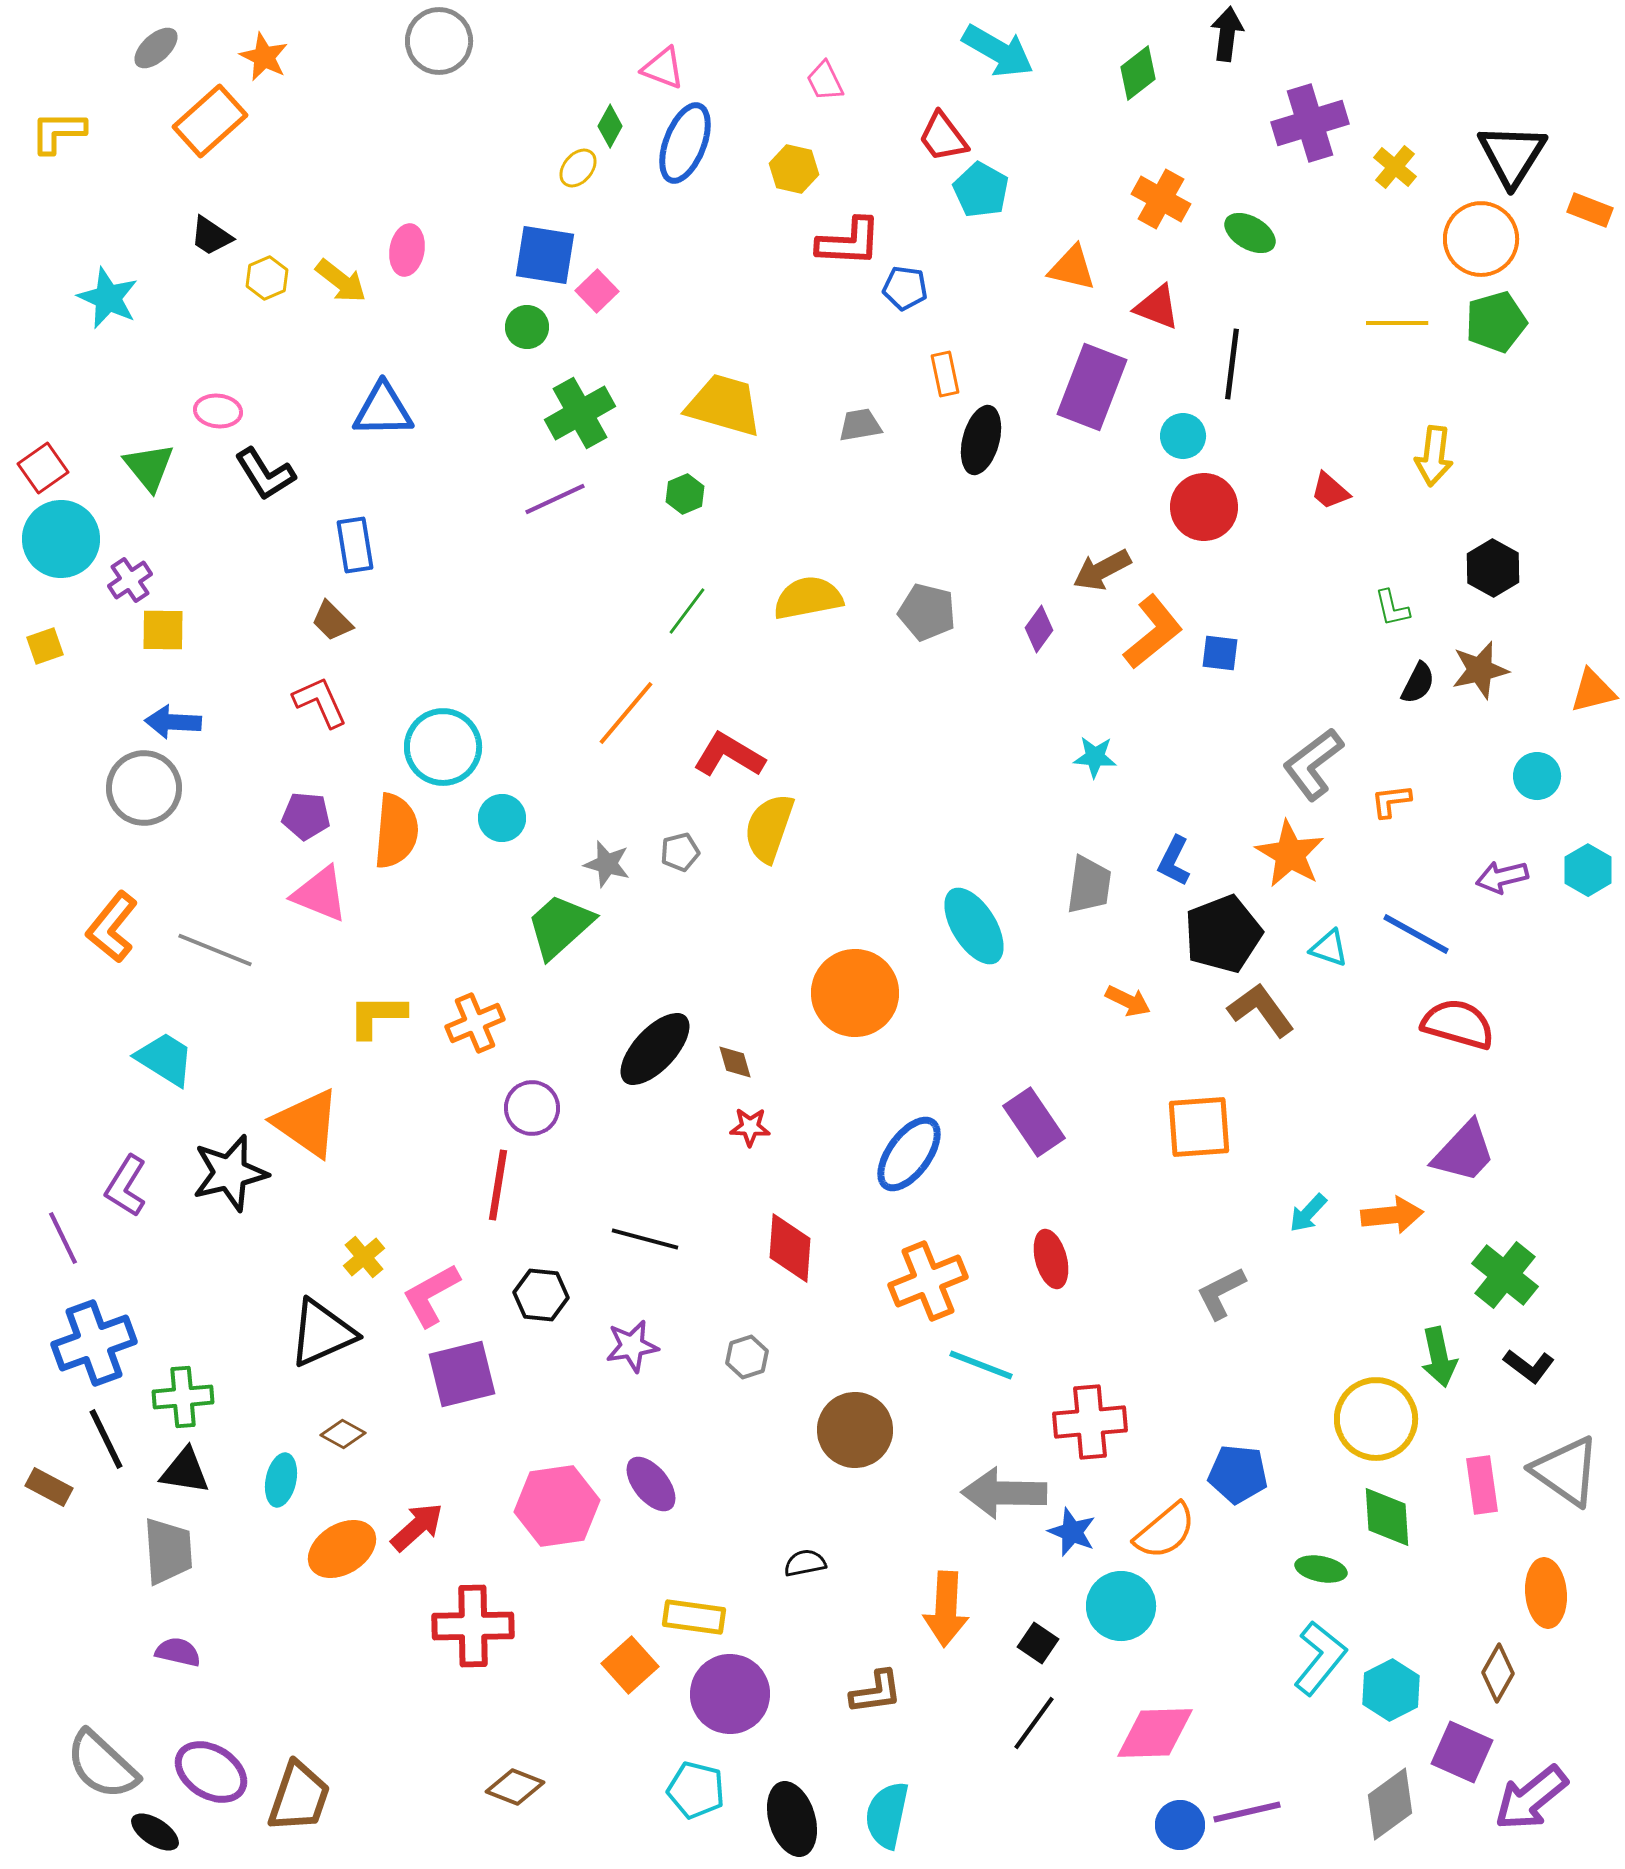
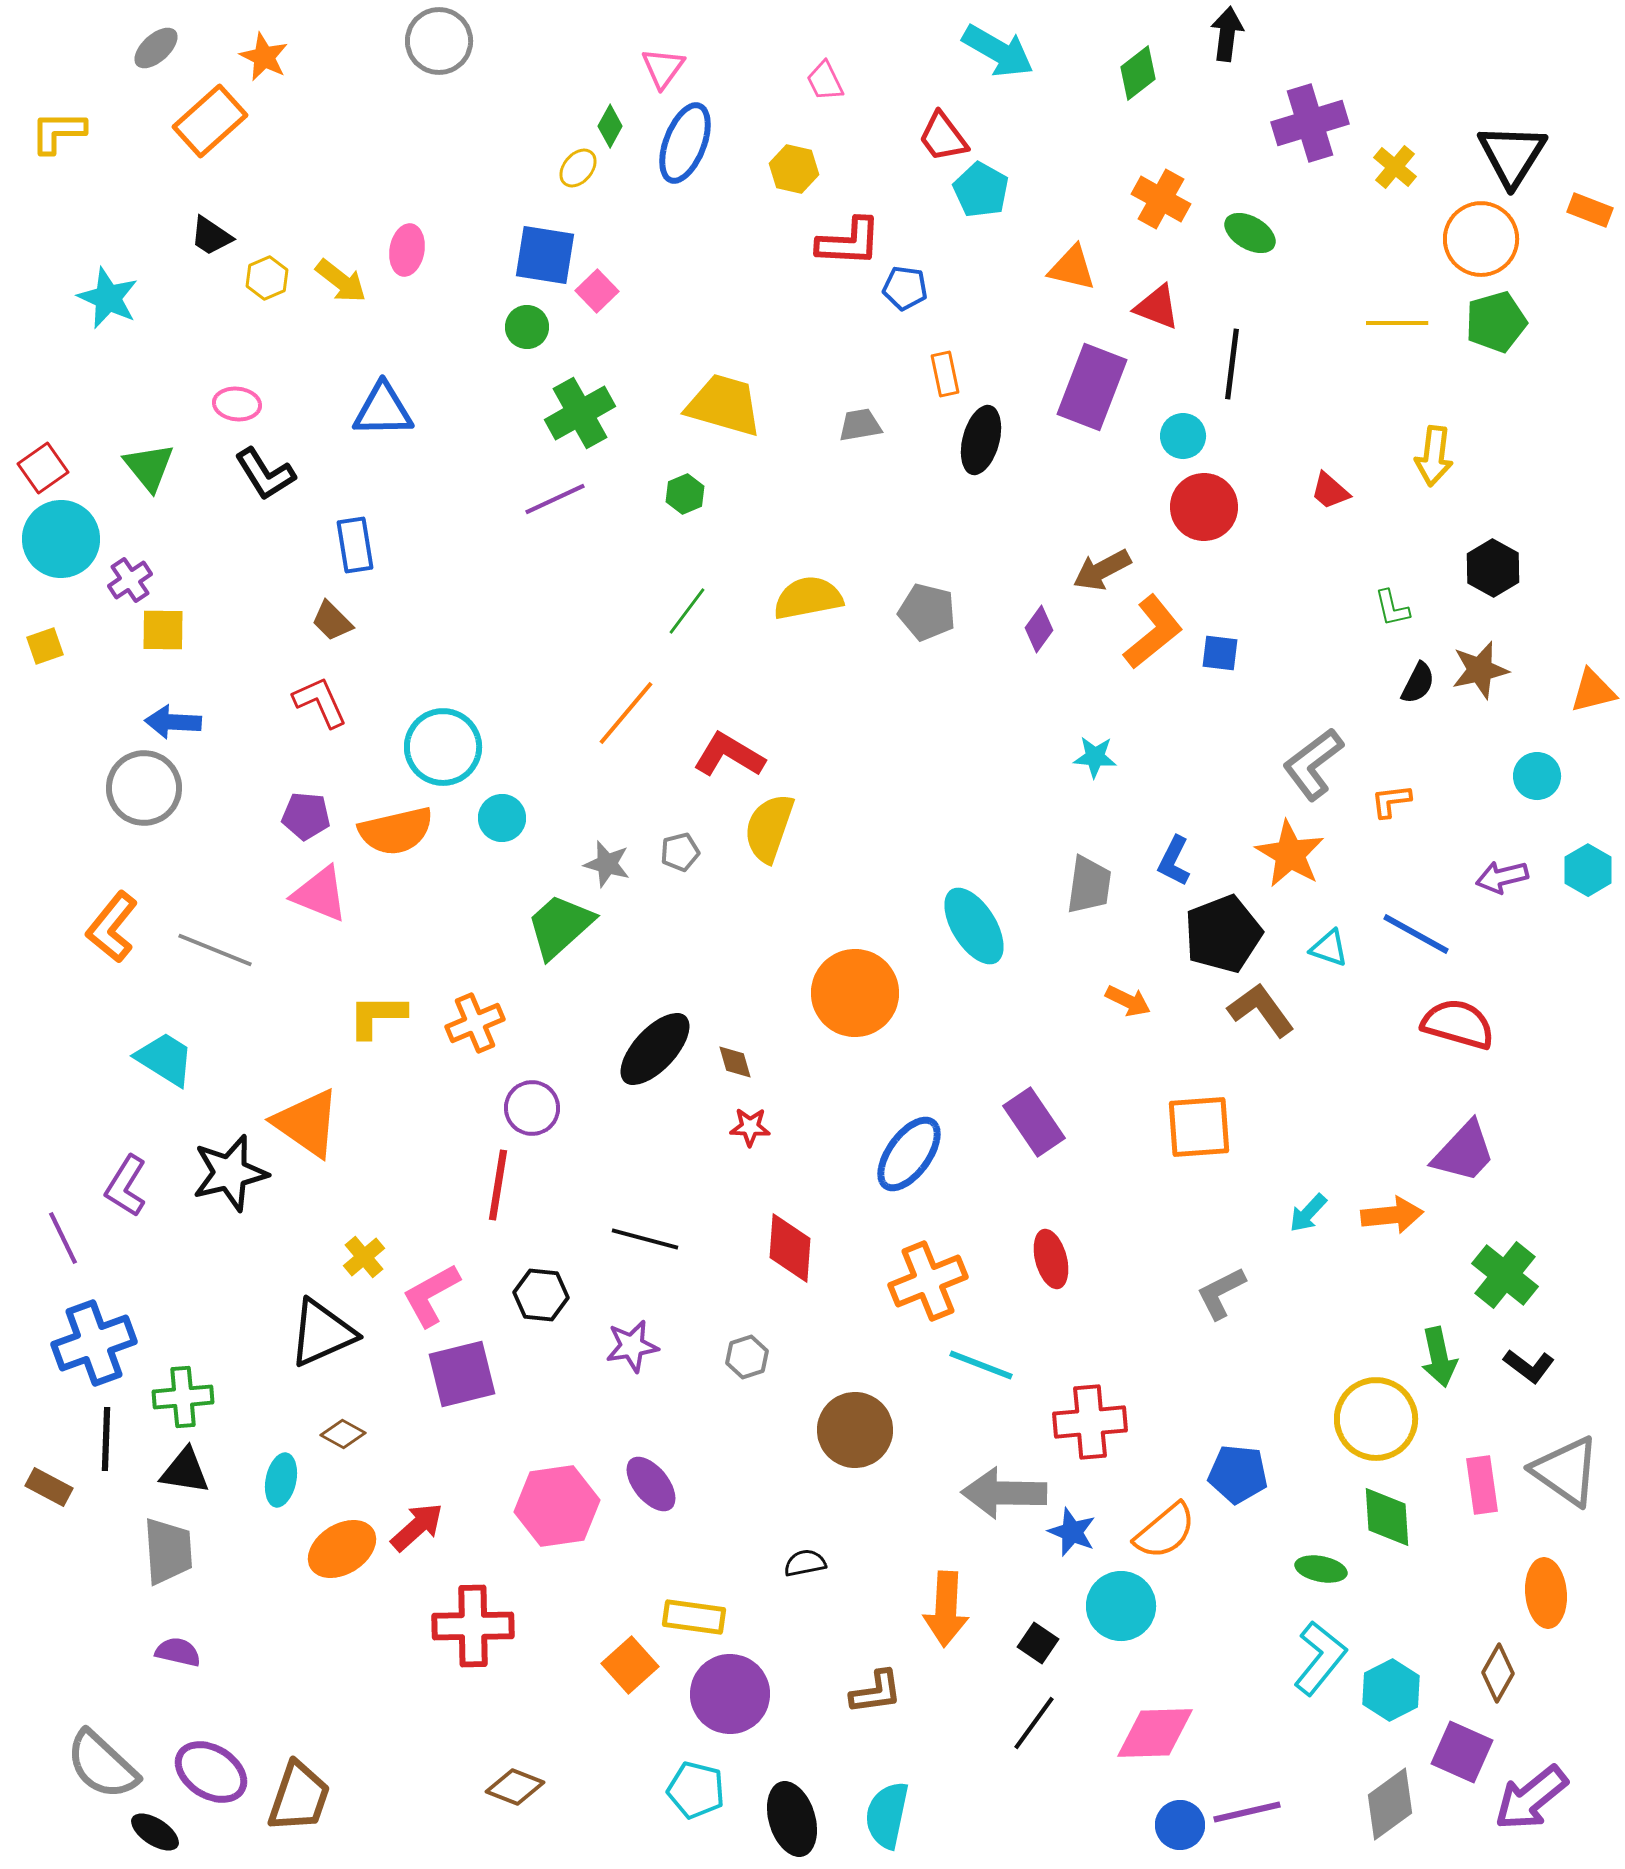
pink triangle at (663, 68): rotated 45 degrees clockwise
pink ellipse at (218, 411): moved 19 px right, 7 px up
orange semicircle at (396, 831): rotated 72 degrees clockwise
black line at (106, 1439): rotated 28 degrees clockwise
